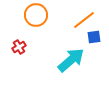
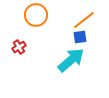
blue square: moved 14 px left
